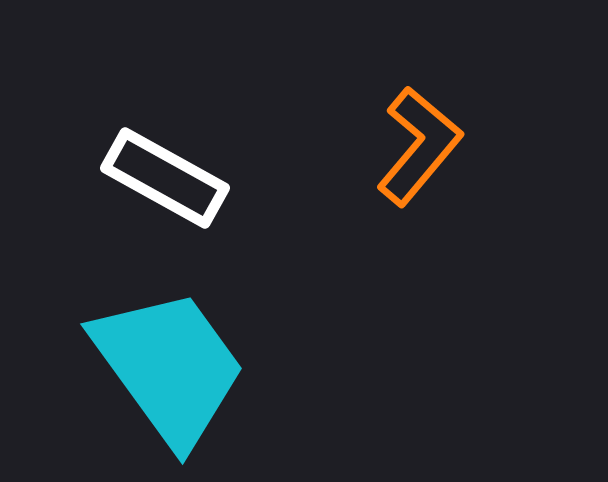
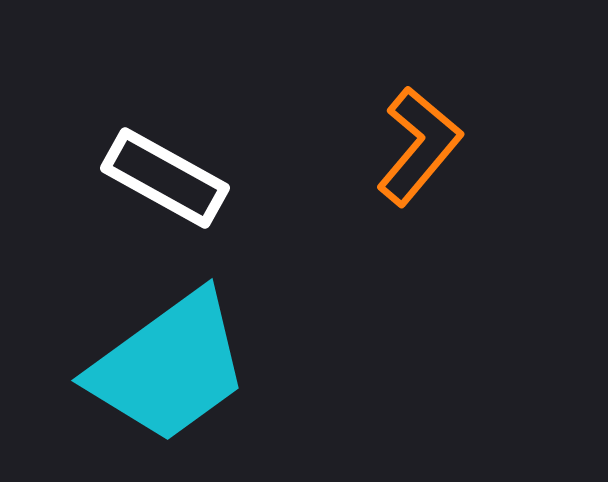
cyan trapezoid: rotated 90 degrees clockwise
